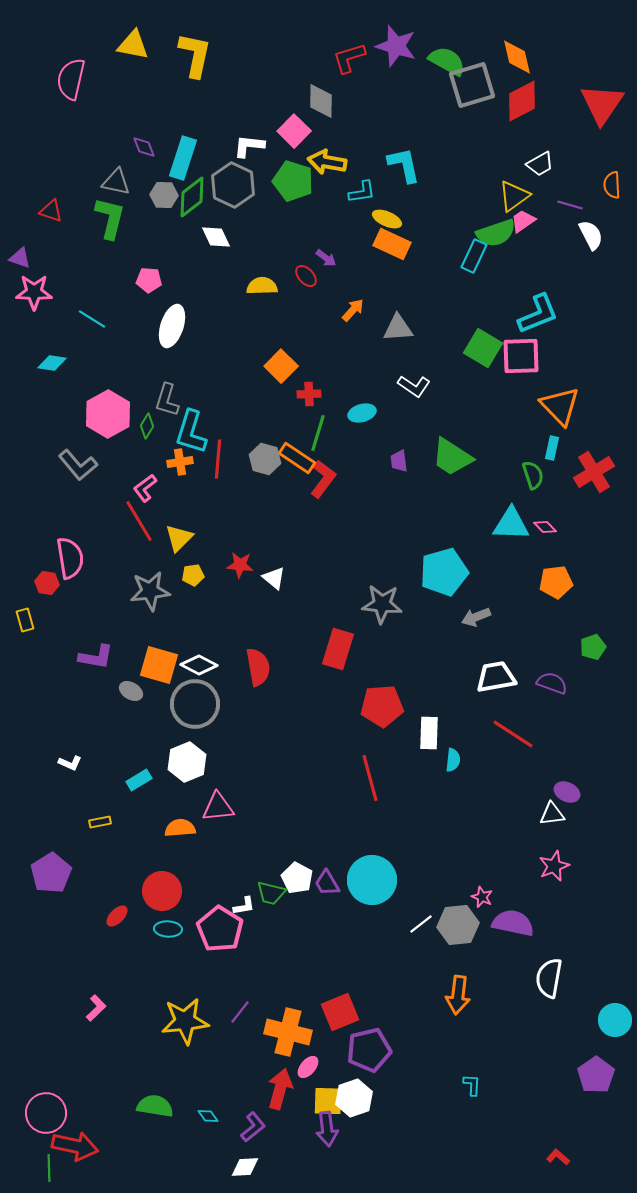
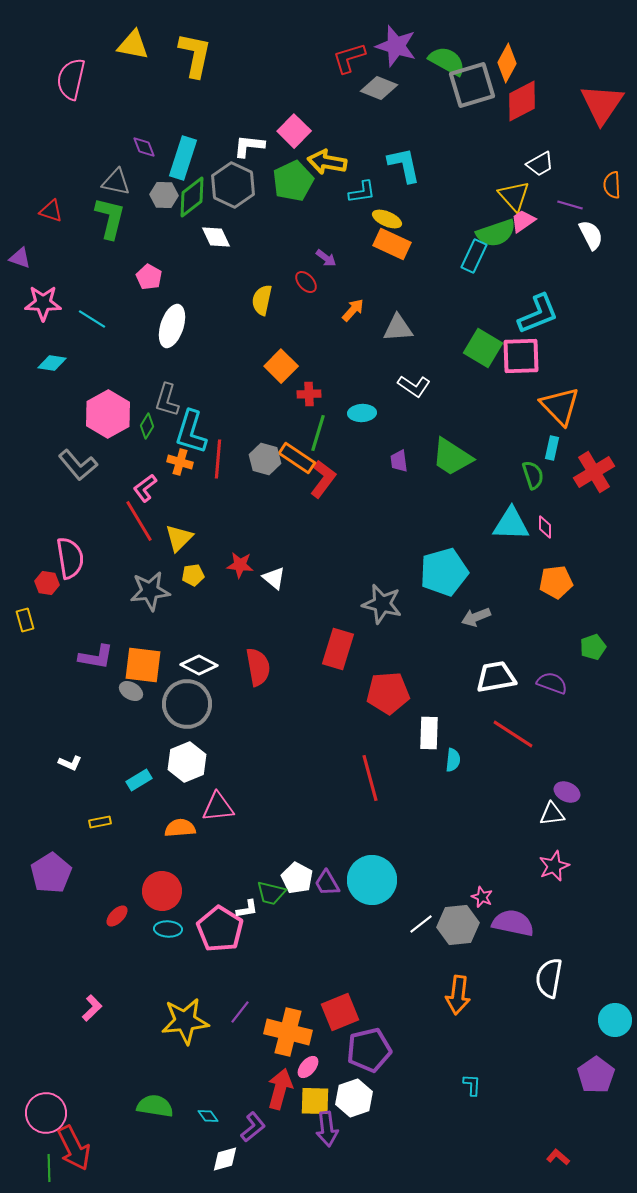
orange diamond at (517, 57): moved 10 px left, 6 px down; rotated 42 degrees clockwise
gray diamond at (321, 101): moved 58 px right, 13 px up; rotated 69 degrees counterclockwise
green pentagon at (293, 181): rotated 30 degrees clockwise
yellow triangle at (514, 196): rotated 36 degrees counterclockwise
red ellipse at (306, 276): moved 6 px down
pink pentagon at (149, 280): moved 3 px up; rotated 25 degrees clockwise
yellow semicircle at (262, 286): moved 14 px down; rotated 76 degrees counterclockwise
pink star at (34, 292): moved 9 px right, 11 px down
cyan ellipse at (362, 413): rotated 12 degrees clockwise
orange cross at (180, 462): rotated 25 degrees clockwise
pink diamond at (545, 527): rotated 45 degrees clockwise
gray star at (382, 604): rotated 9 degrees clockwise
orange square at (159, 665): moved 16 px left; rotated 9 degrees counterclockwise
gray circle at (195, 704): moved 8 px left
red pentagon at (382, 706): moved 6 px right, 13 px up
white L-shape at (244, 906): moved 3 px right, 3 px down
pink L-shape at (96, 1008): moved 4 px left
yellow square at (328, 1101): moved 13 px left
red arrow at (75, 1146): moved 1 px left, 2 px down; rotated 51 degrees clockwise
white diamond at (245, 1167): moved 20 px left, 8 px up; rotated 12 degrees counterclockwise
